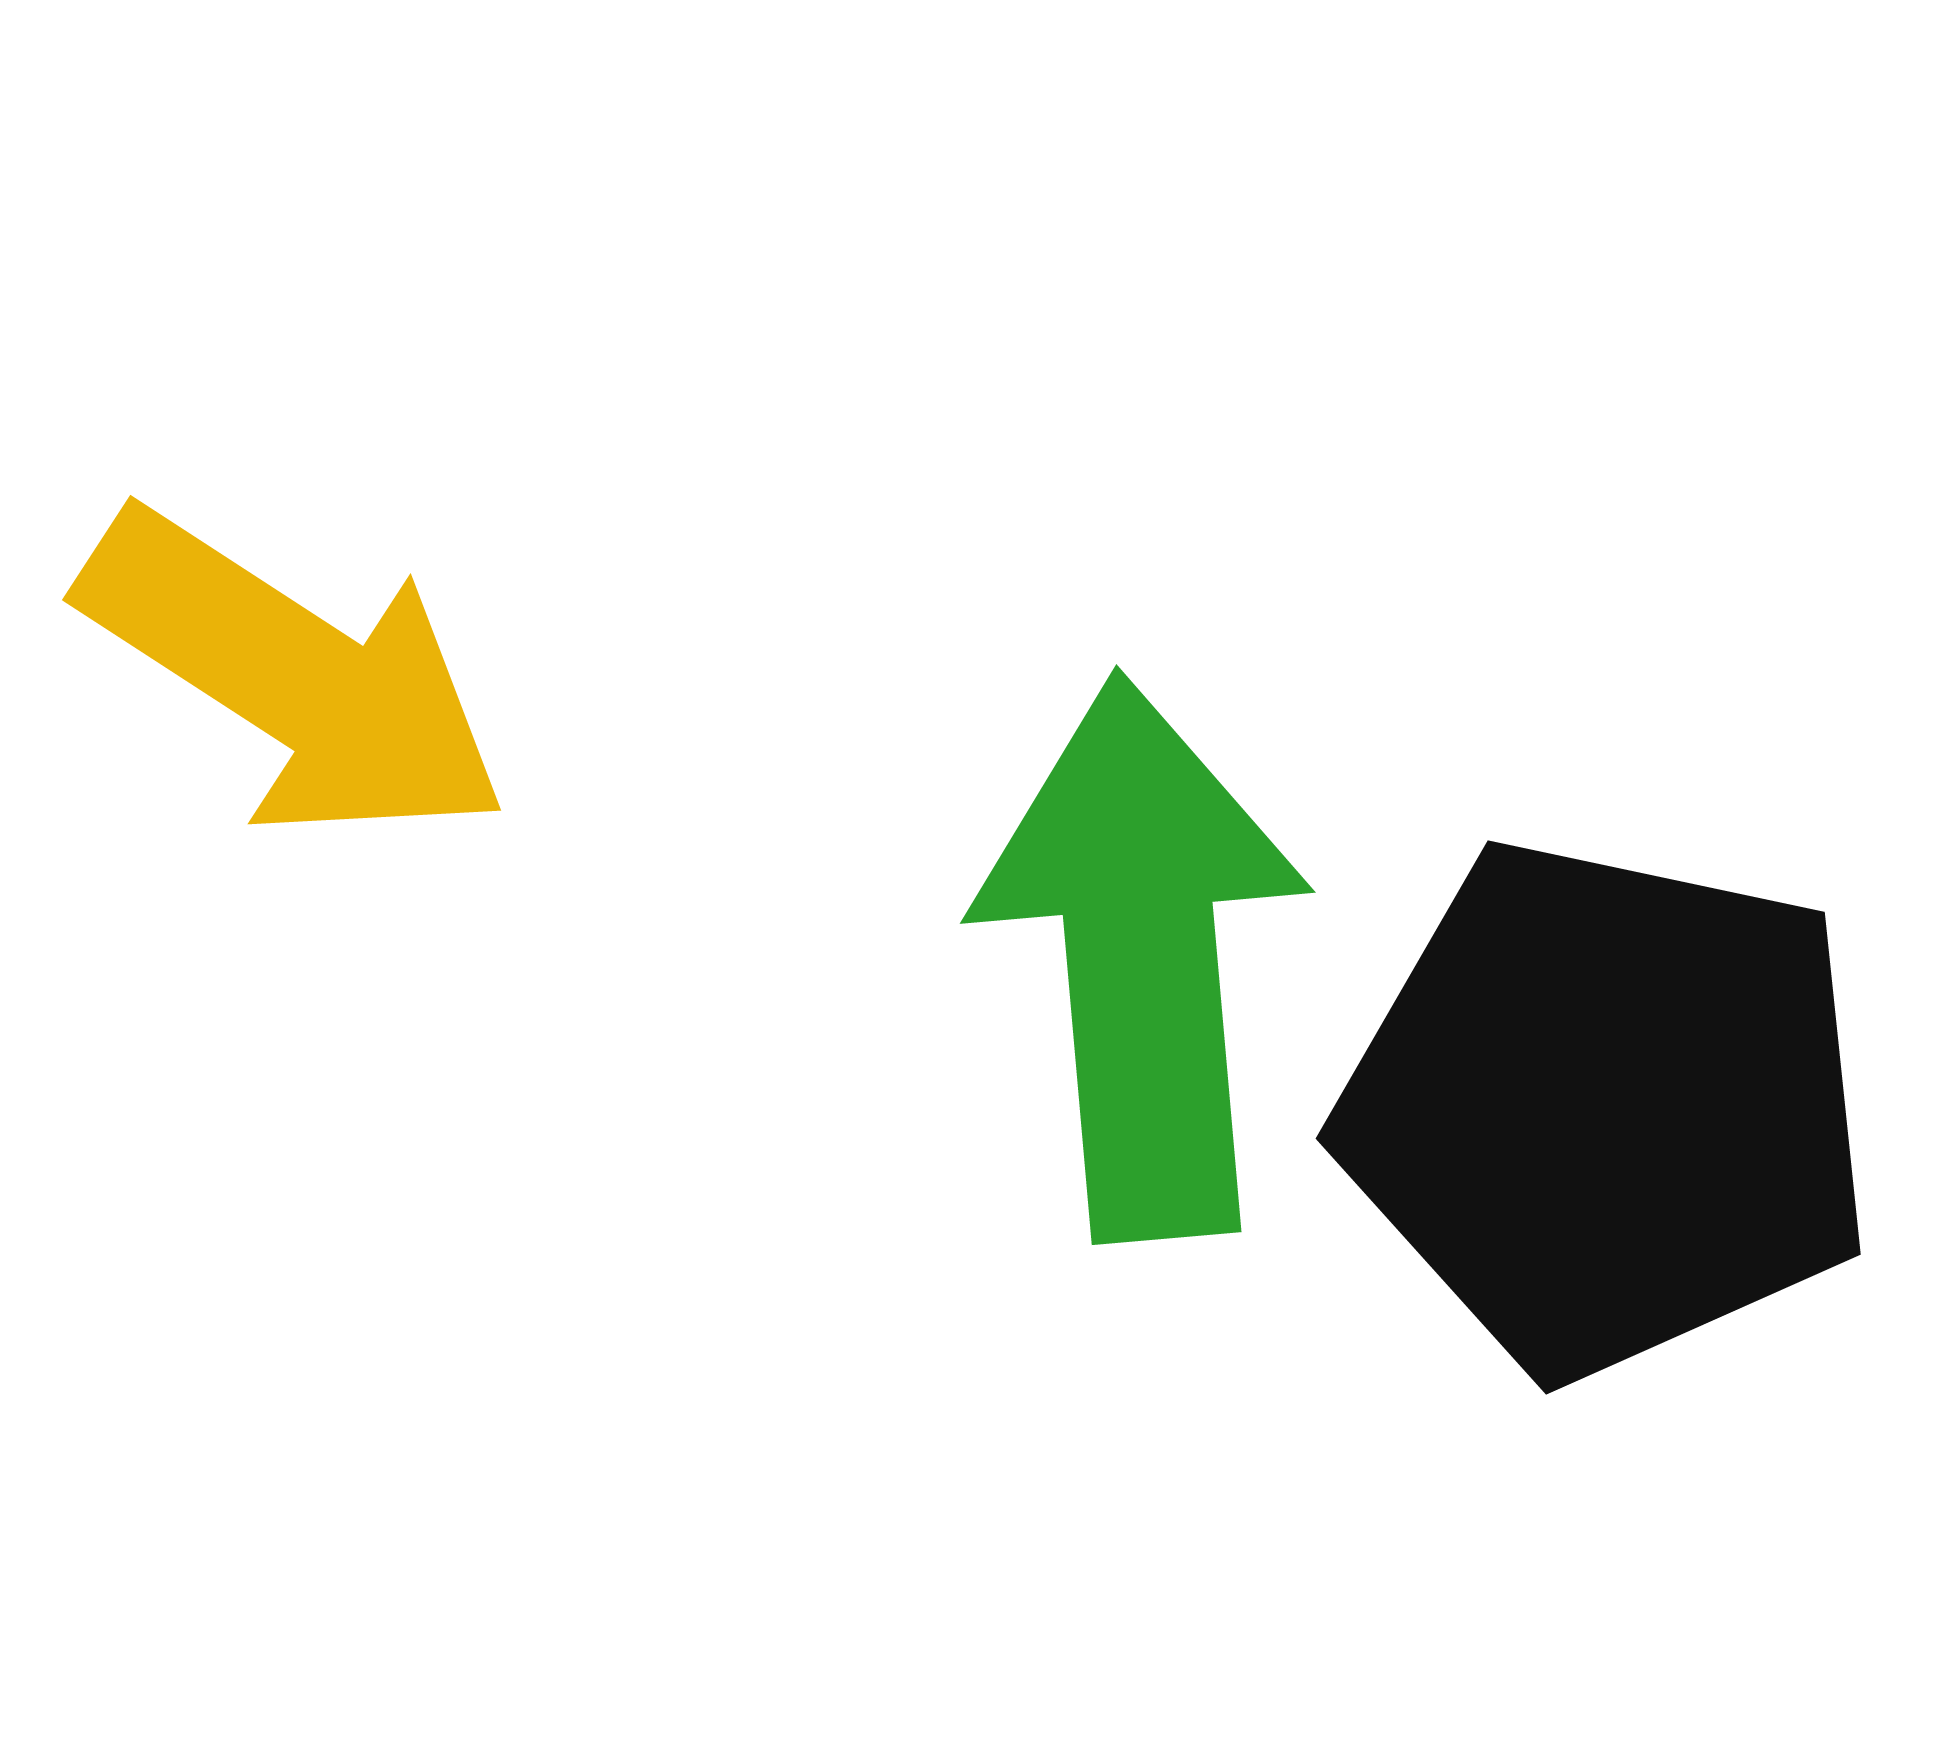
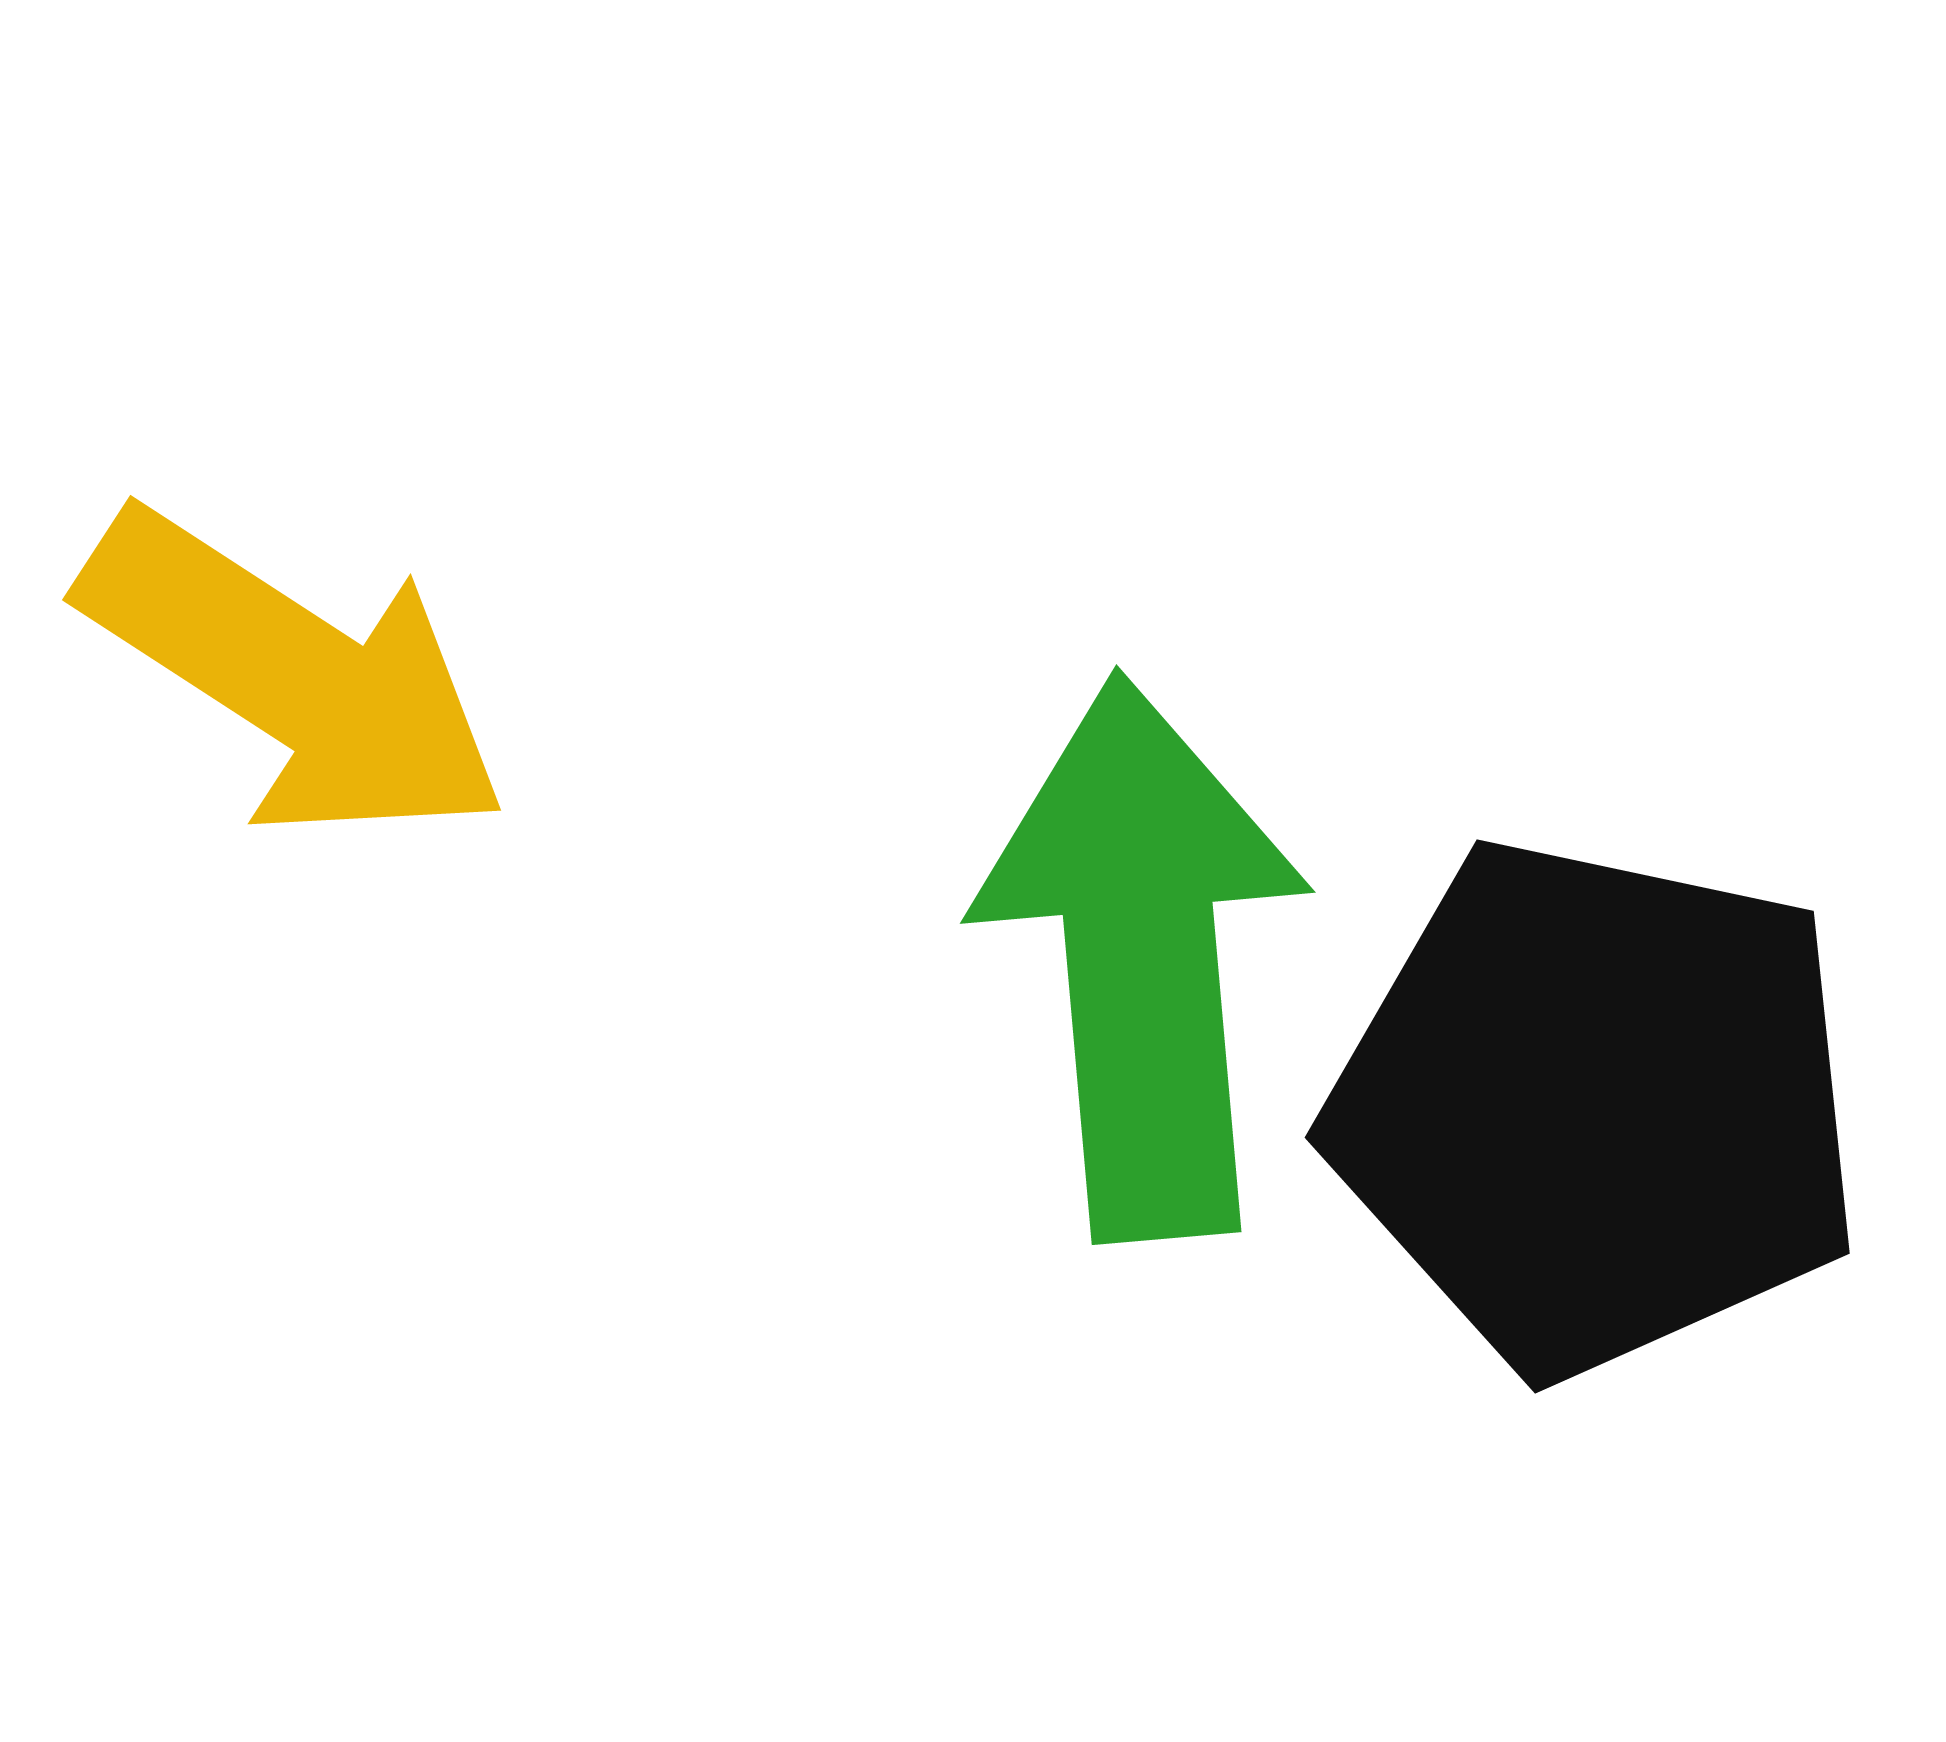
black pentagon: moved 11 px left, 1 px up
